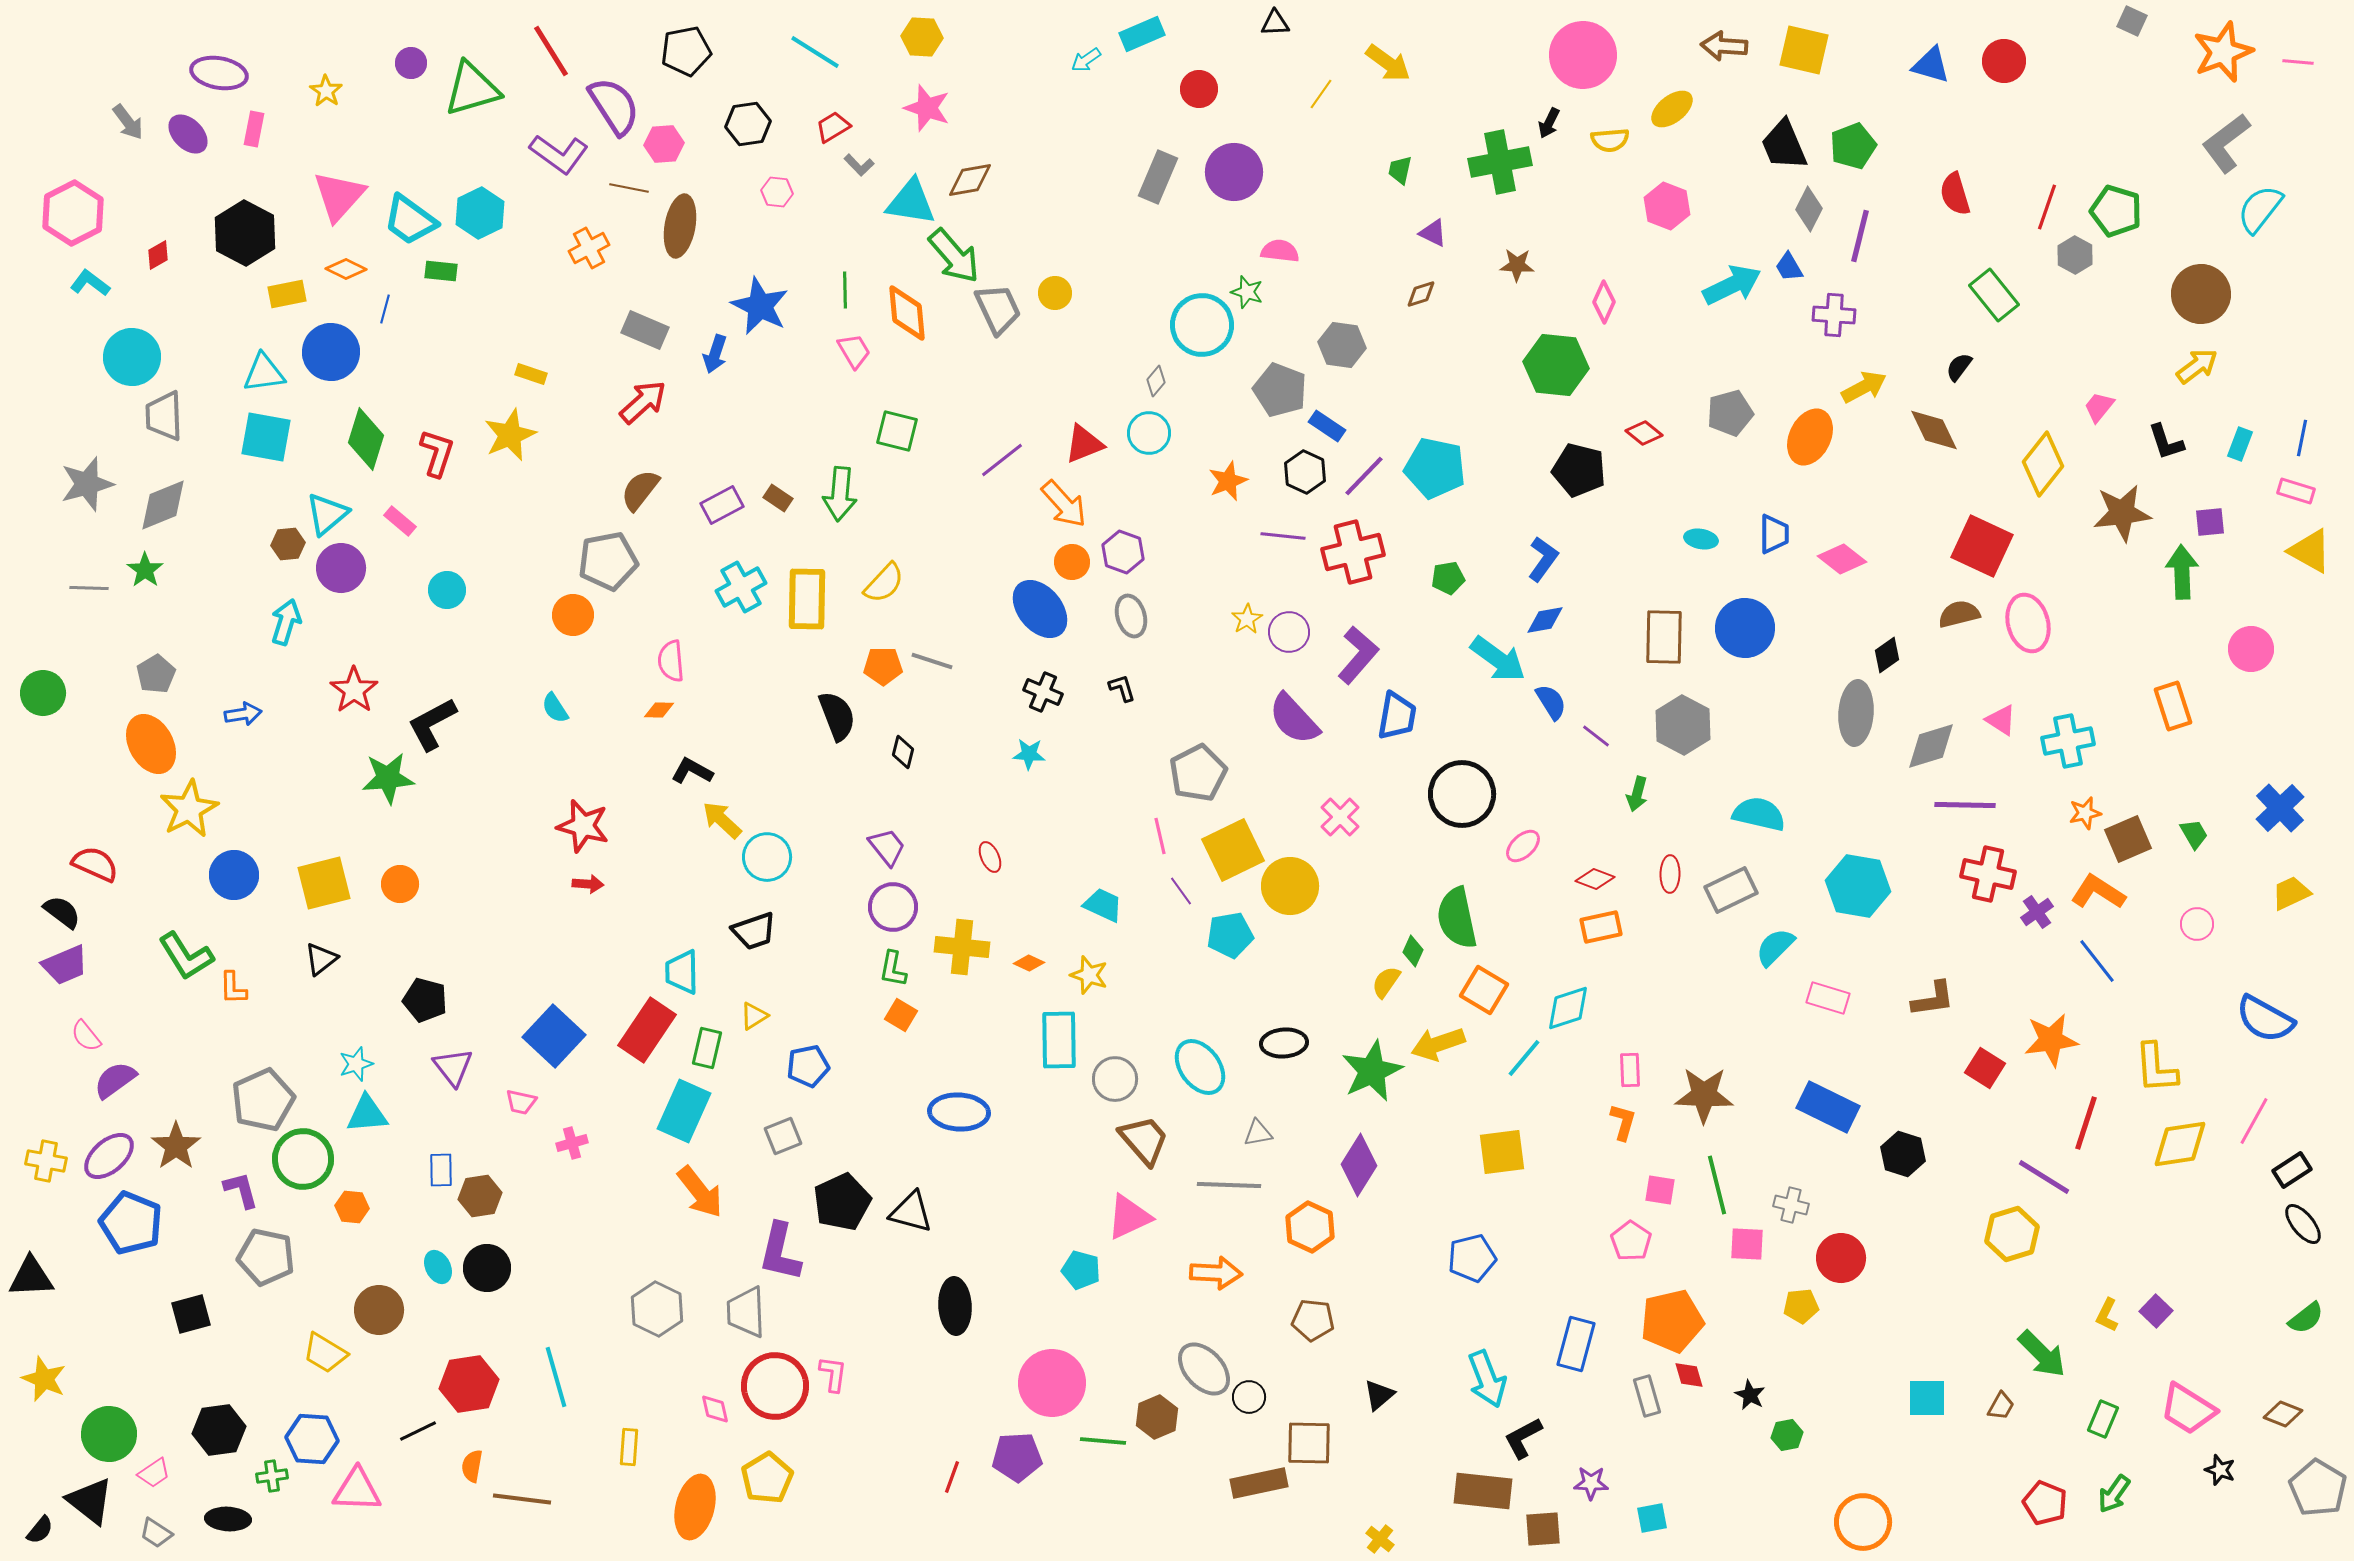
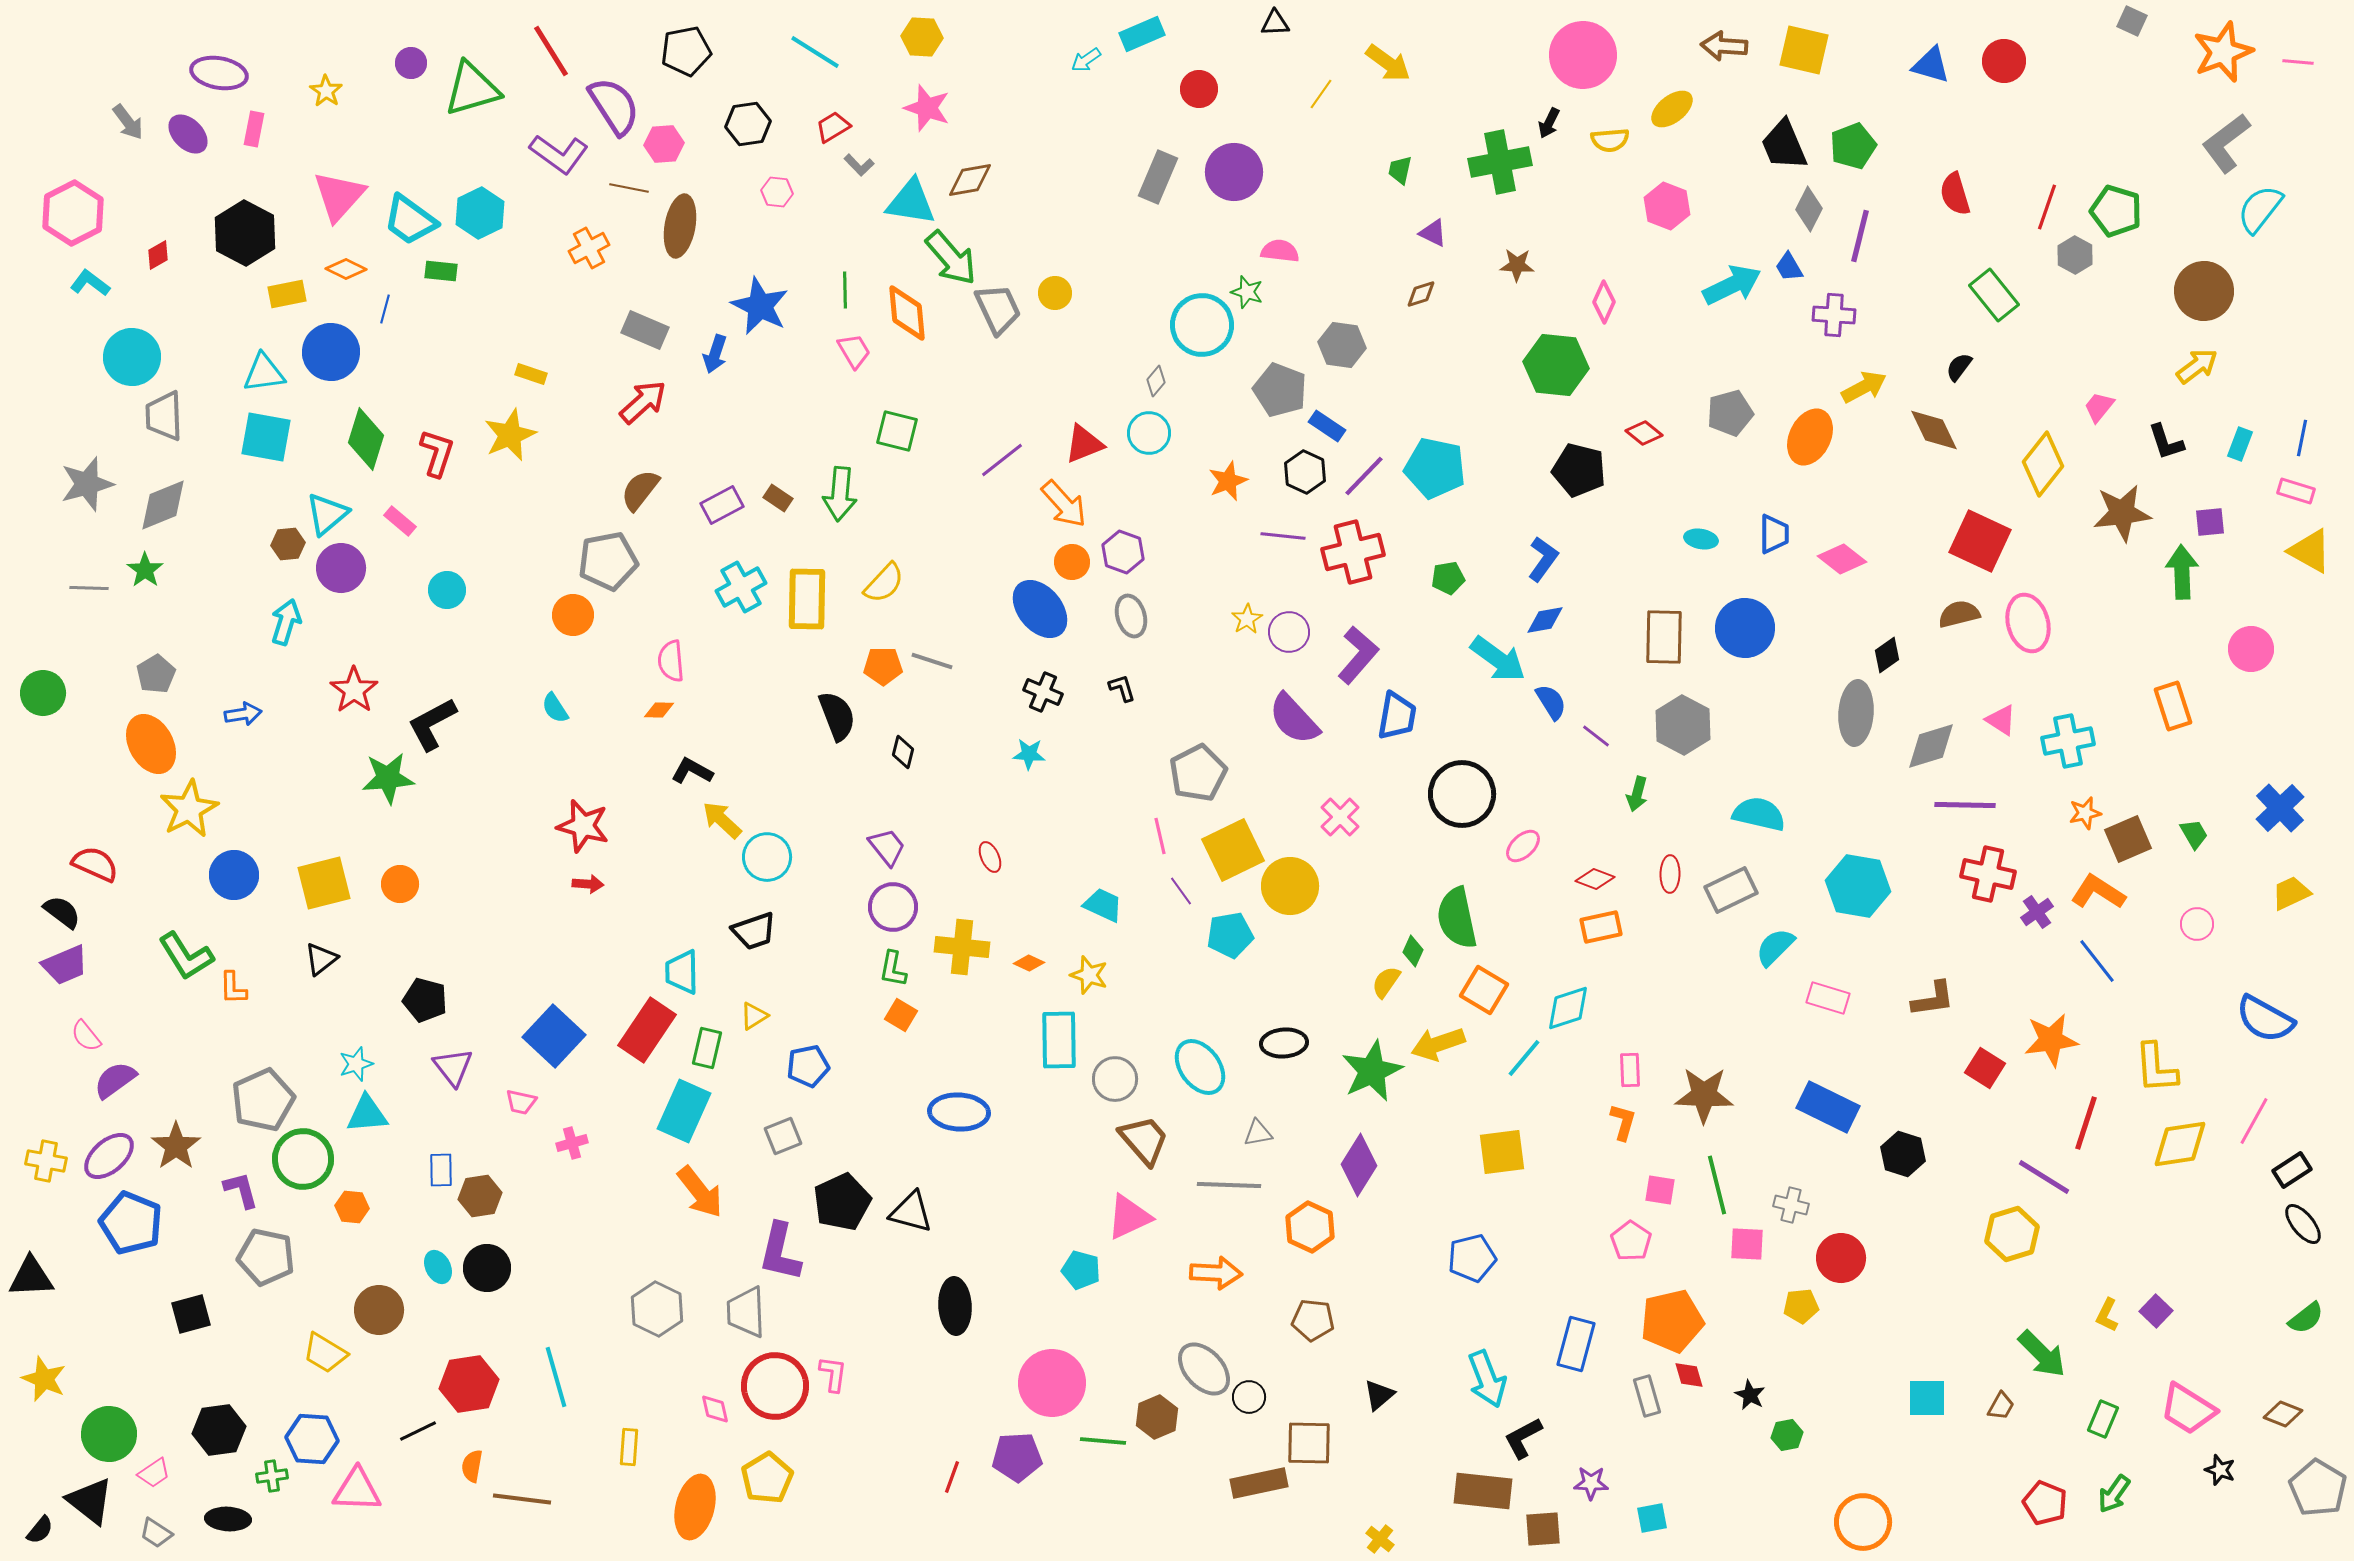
green arrow at (954, 256): moved 3 px left, 2 px down
brown circle at (2201, 294): moved 3 px right, 3 px up
red square at (1982, 546): moved 2 px left, 5 px up
